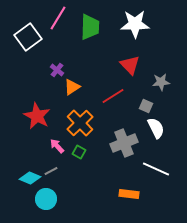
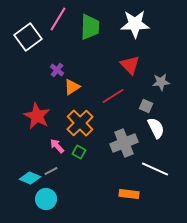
pink line: moved 1 px down
white line: moved 1 px left
